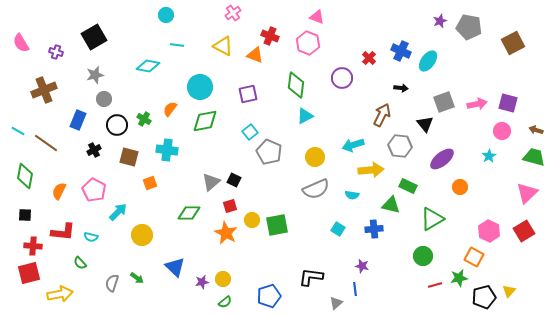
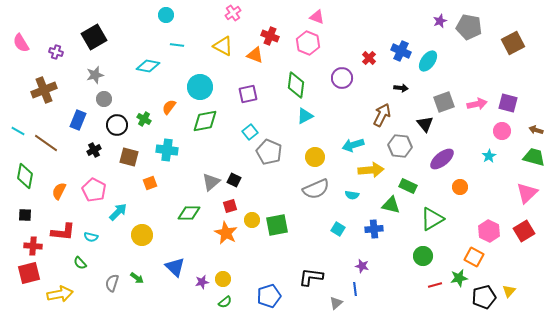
orange semicircle at (170, 109): moved 1 px left, 2 px up
